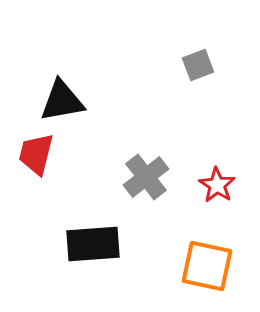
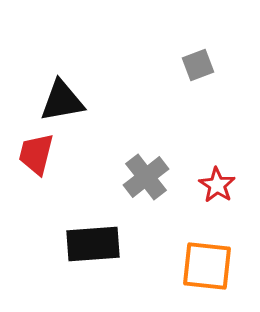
orange square: rotated 6 degrees counterclockwise
